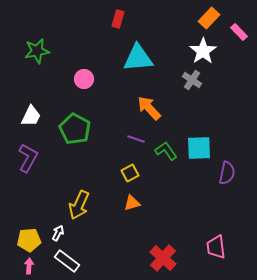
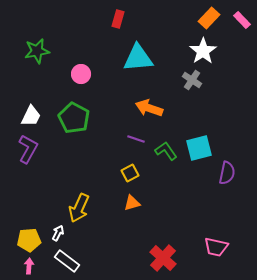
pink rectangle: moved 3 px right, 12 px up
pink circle: moved 3 px left, 5 px up
orange arrow: rotated 28 degrees counterclockwise
green pentagon: moved 1 px left, 11 px up
cyan square: rotated 12 degrees counterclockwise
purple L-shape: moved 9 px up
yellow arrow: moved 3 px down
pink trapezoid: rotated 70 degrees counterclockwise
